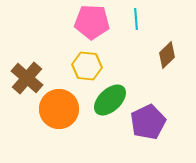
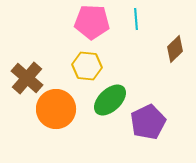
brown diamond: moved 8 px right, 6 px up
orange circle: moved 3 px left
